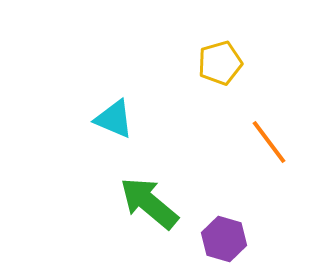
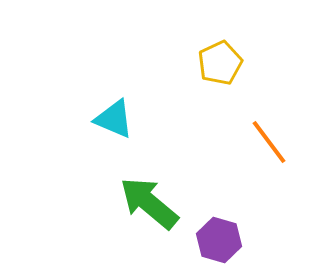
yellow pentagon: rotated 9 degrees counterclockwise
purple hexagon: moved 5 px left, 1 px down
